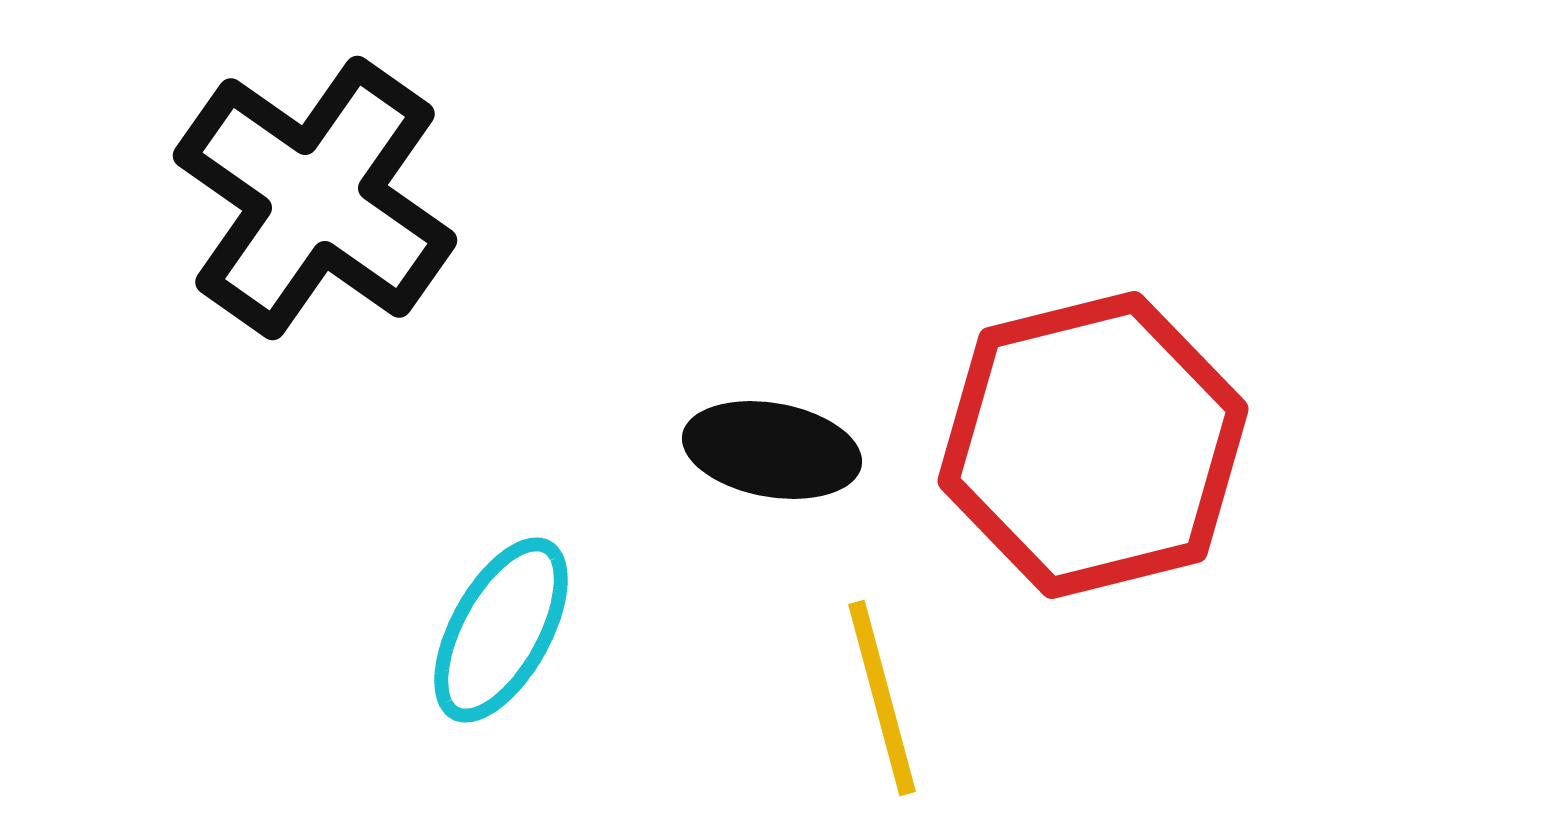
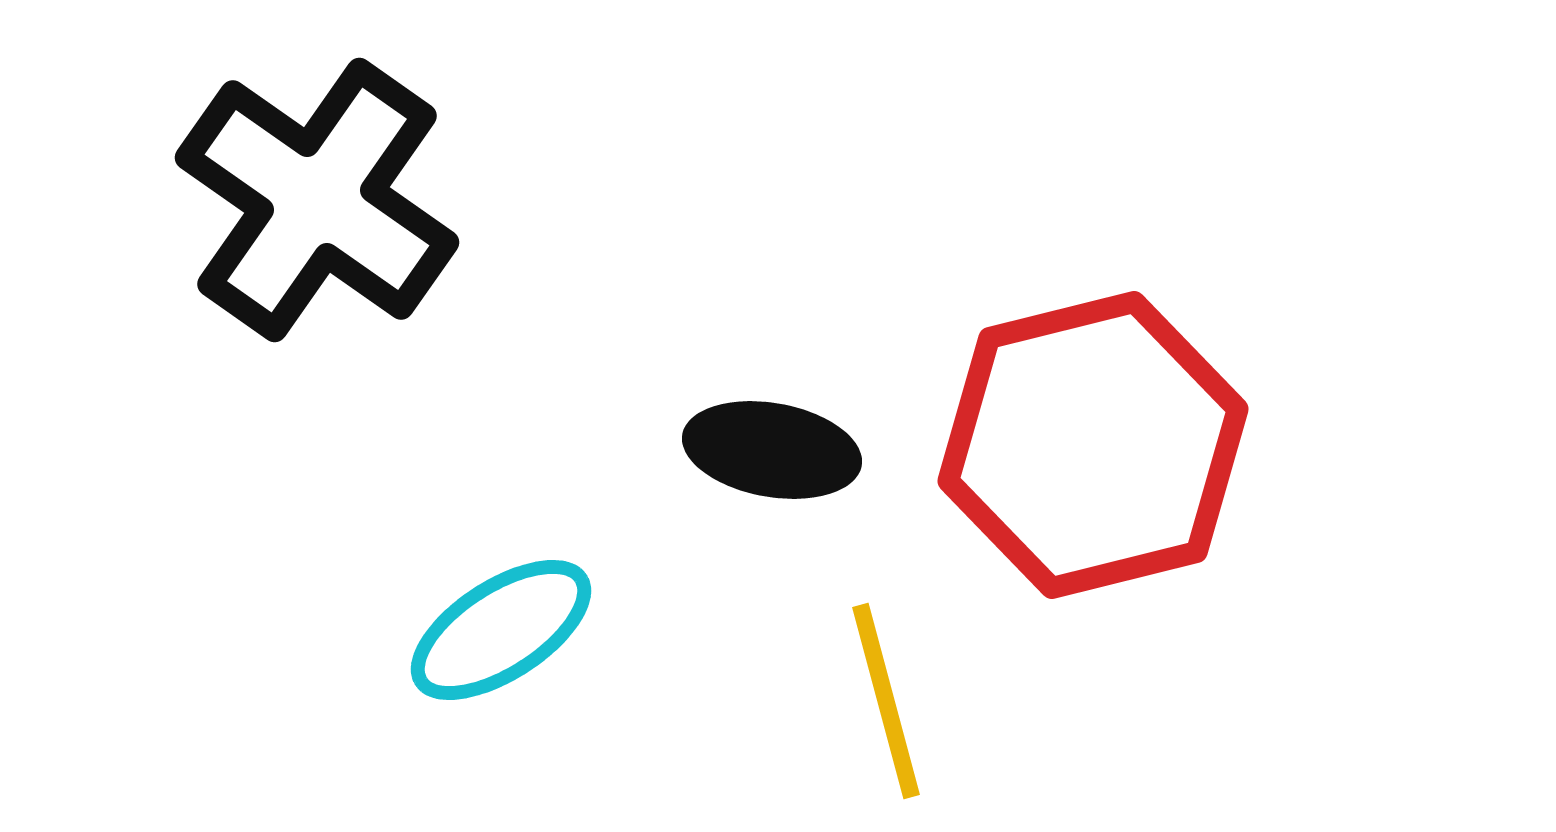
black cross: moved 2 px right, 2 px down
cyan ellipse: rotated 28 degrees clockwise
yellow line: moved 4 px right, 3 px down
